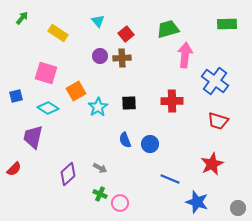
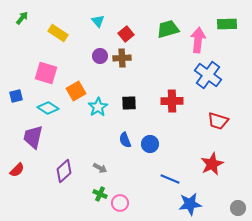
pink arrow: moved 13 px right, 15 px up
blue cross: moved 7 px left, 6 px up
red semicircle: moved 3 px right, 1 px down
purple diamond: moved 4 px left, 3 px up
blue star: moved 7 px left, 2 px down; rotated 25 degrees counterclockwise
